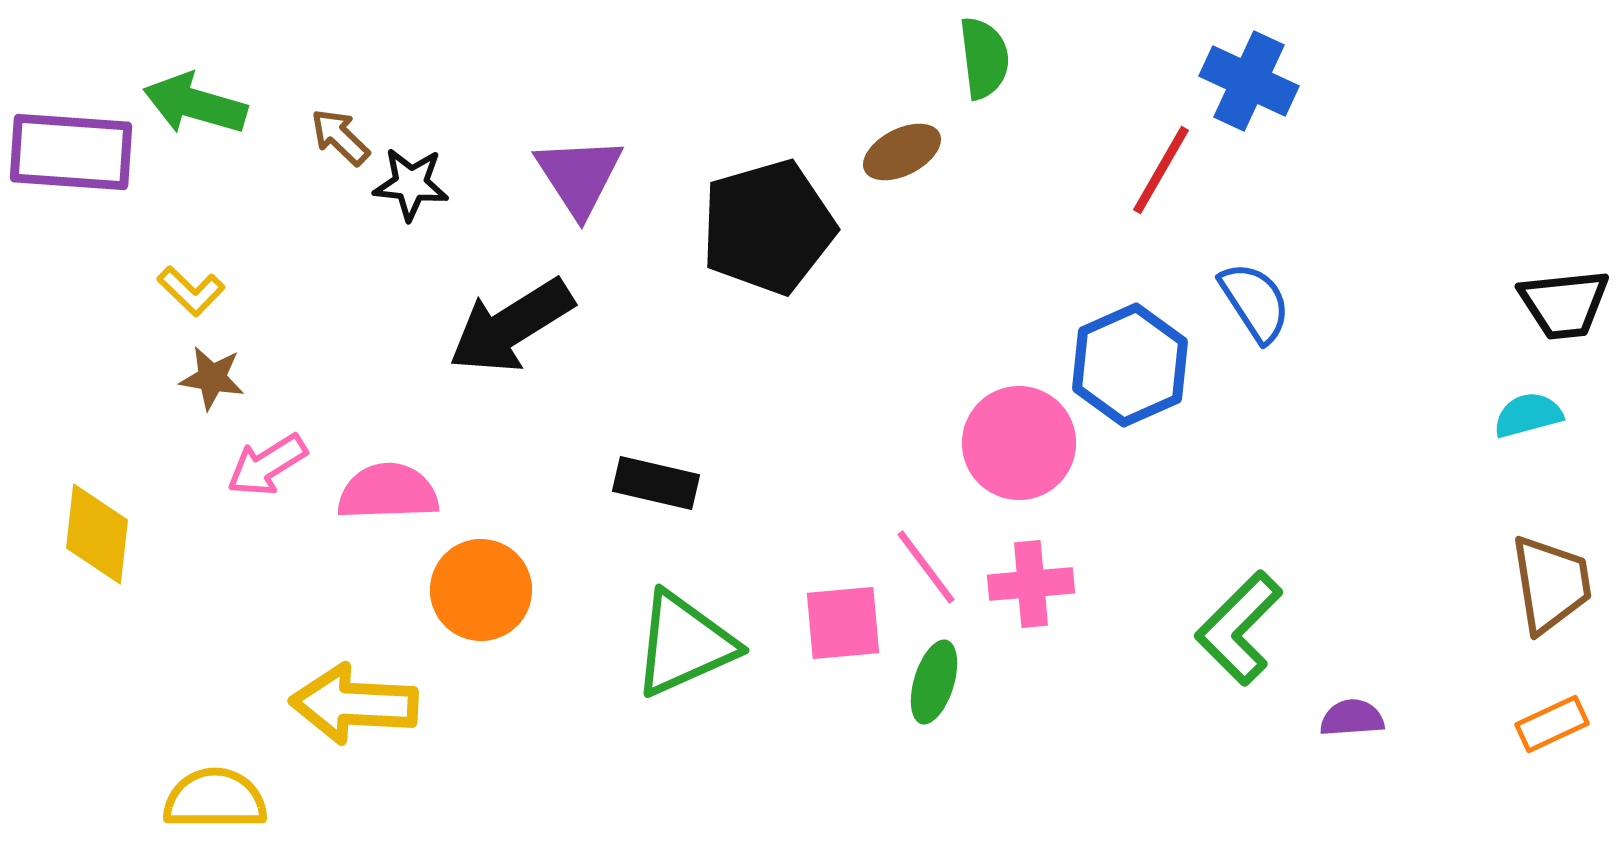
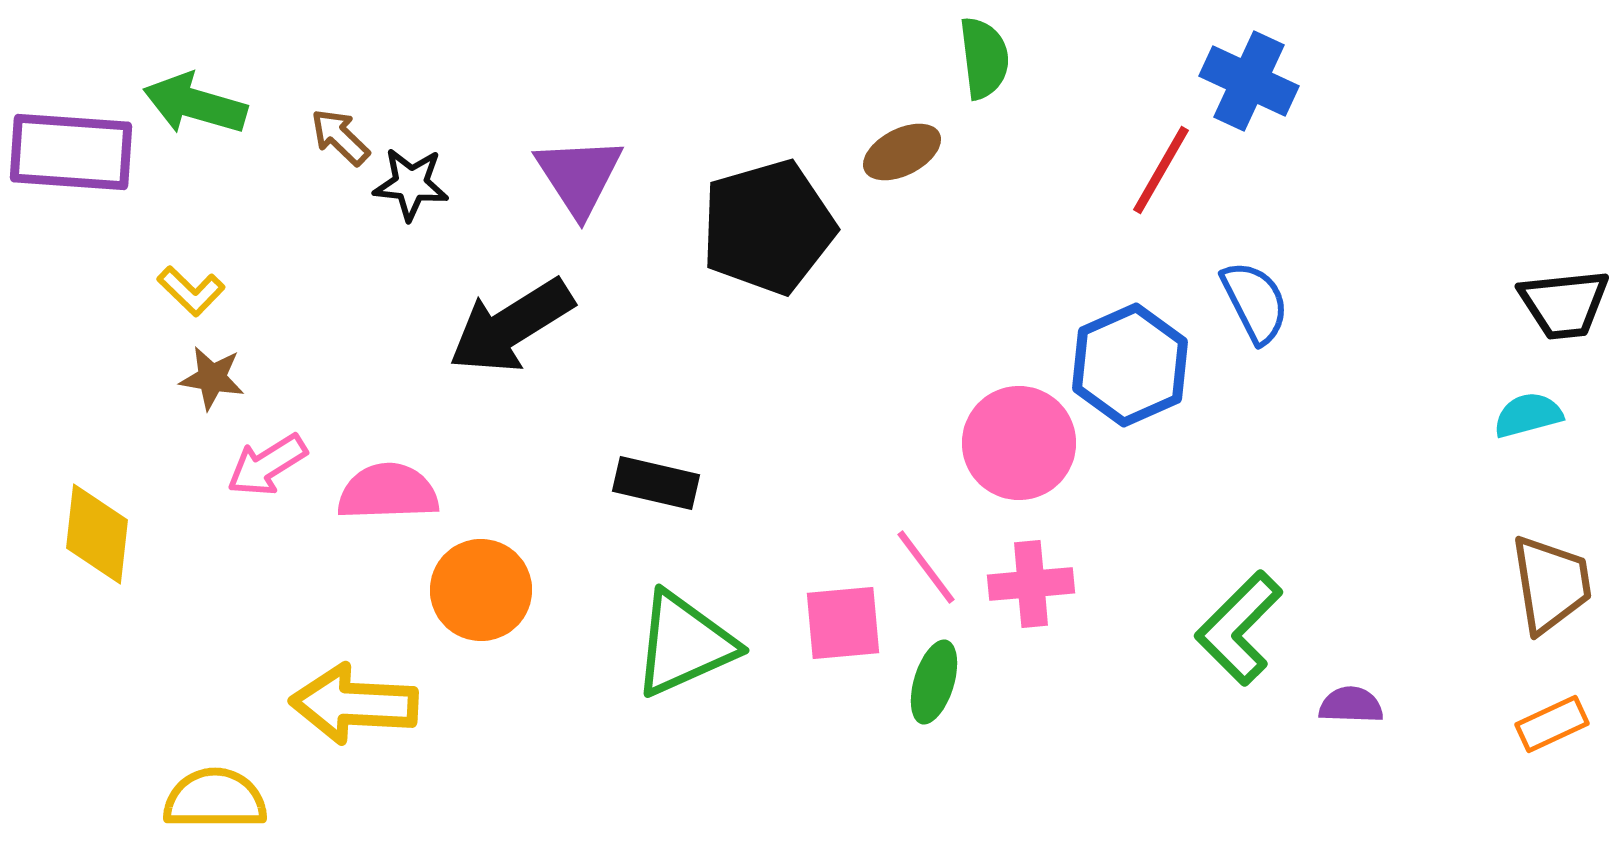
blue semicircle: rotated 6 degrees clockwise
purple semicircle: moved 1 px left, 13 px up; rotated 6 degrees clockwise
